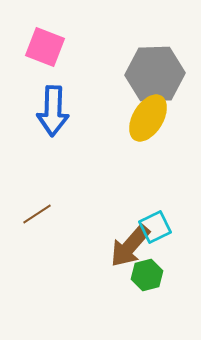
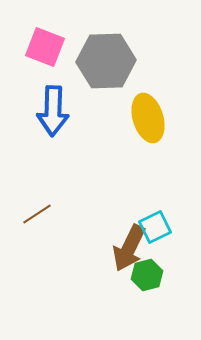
gray hexagon: moved 49 px left, 13 px up
yellow ellipse: rotated 48 degrees counterclockwise
brown arrow: moved 1 px left, 2 px down; rotated 15 degrees counterclockwise
